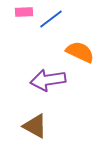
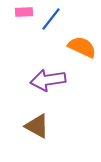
blue line: rotated 15 degrees counterclockwise
orange semicircle: moved 2 px right, 5 px up
brown triangle: moved 2 px right
